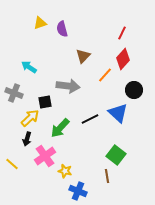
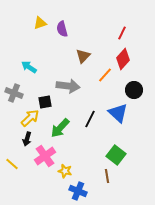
black line: rotated 36 degrees counterclockwise
